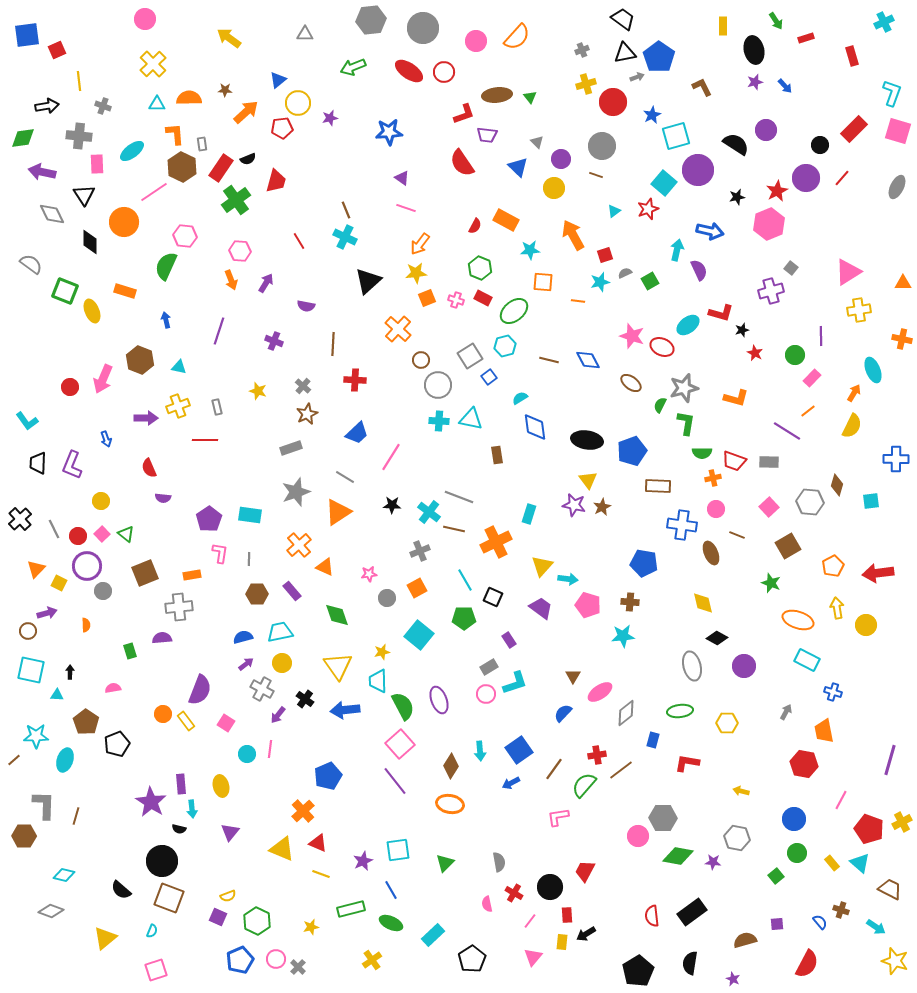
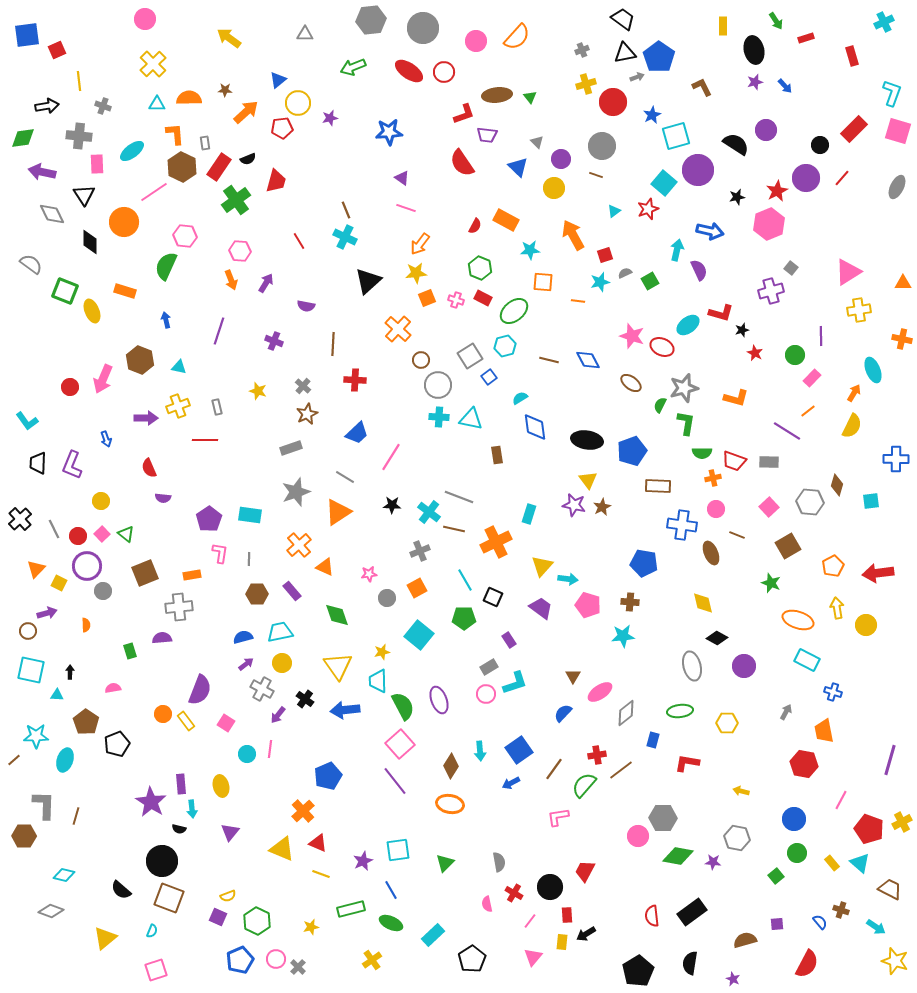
gray rectangle at (202, 144): moved 3 px right, 1 px up
red rectangle at (221, 168): moved 2 px left, 1 px up
cyan cross at (439, 421): moved 4 px up
